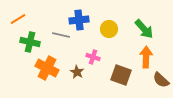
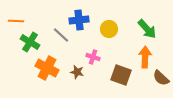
orange line: moved 2 px left, 2 px down; rotated 35 degrees clockwise
green arrow: moved 3 px right
gray line: rotated 30 degrees clockwise
green cross: rotated 18 degrees clockwise
orange arrow: moved 1 px left
brown star: rotated 16 degrees counterclockwise
brown semicircle: moved 2 px up
